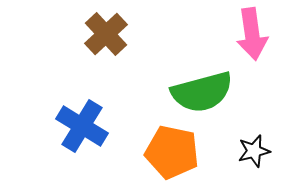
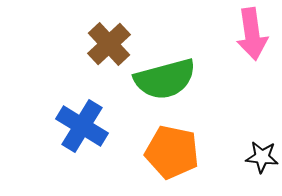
brown cross: moved 3 px right, 10 px down
green semicircle: moved 37 px left, 13 px up
black star: moved 8 px right, 6 px down; rotated 20 degrees clockwise
